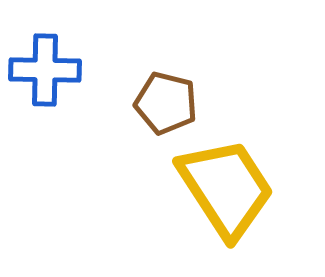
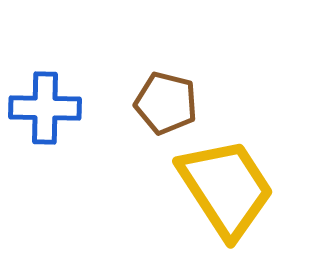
blue cross: moved 38 px down
